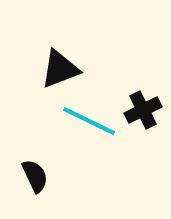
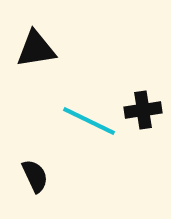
black triangle: moved 24 px left, 20 px up; rotated 12 degrees clockwise
black cross: rotated 18 degrees clockwise
